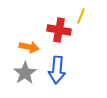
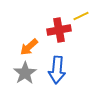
yellow line: rotated 42 degrees clockwise
red cross: rotated 20 degrees counterclockwise
orange arrow: rotated 126 degrees clockwise
